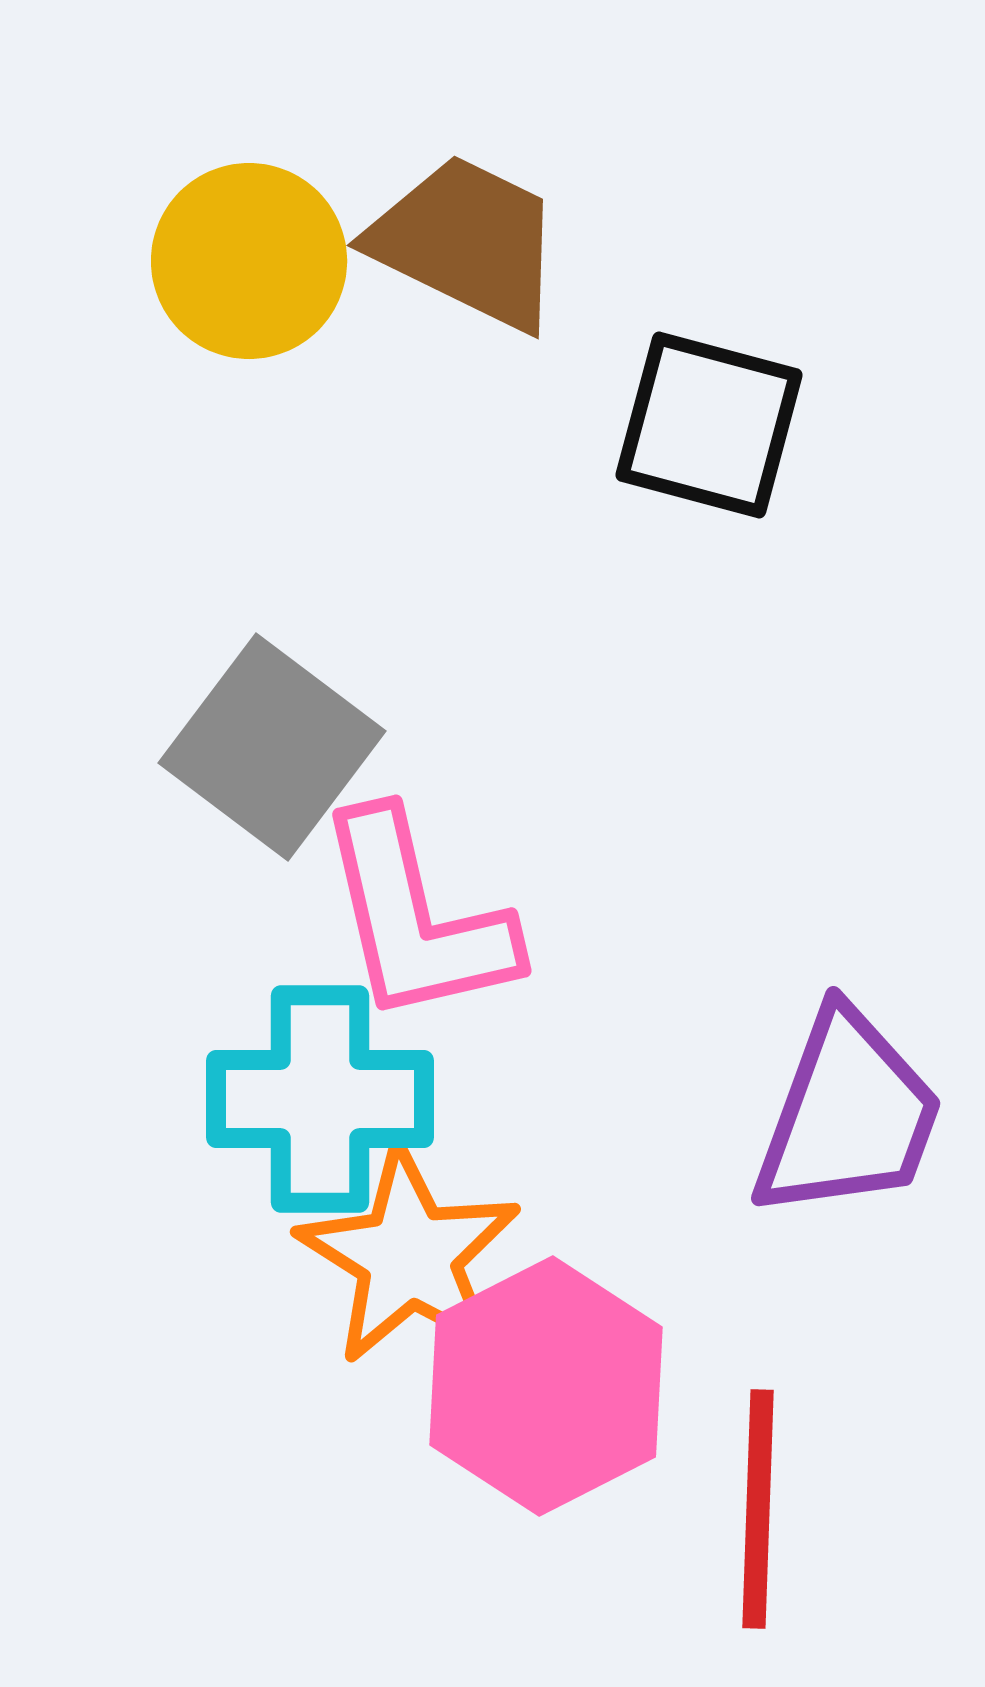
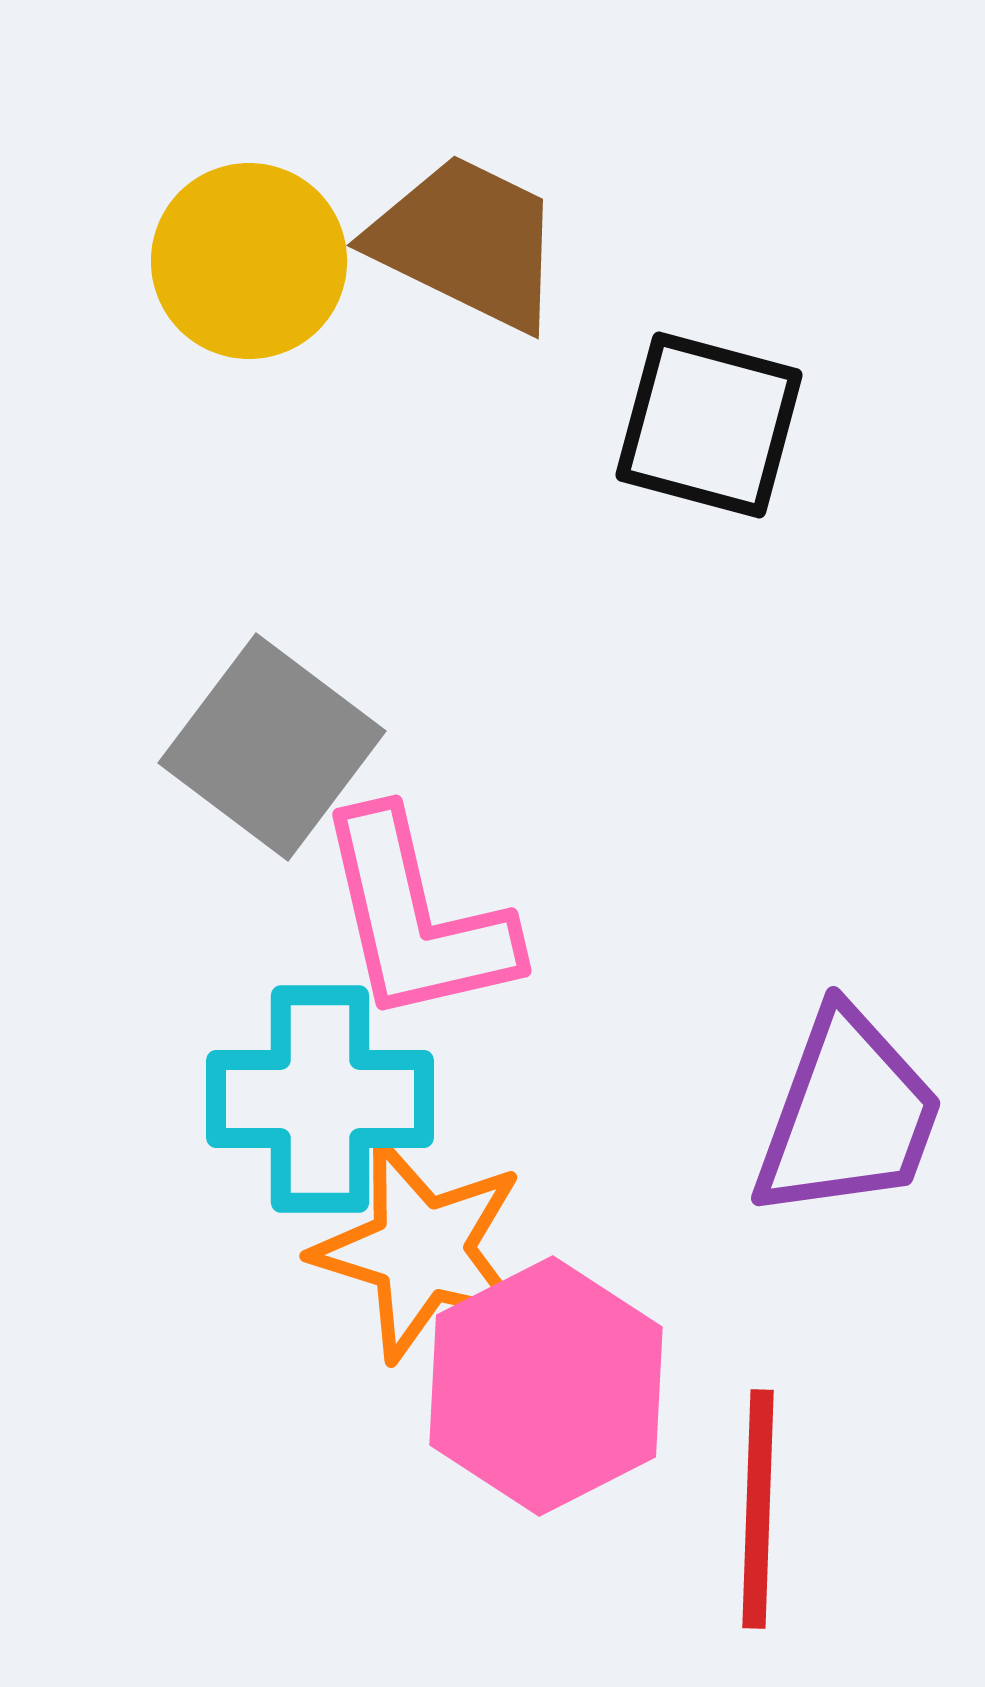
orange star: moved 12 px right, 6 px up; rotated 15 degrees counterclockwise
